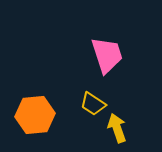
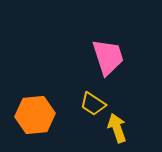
pink trapezoid: moved 1 px right, 2 px down
